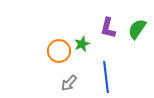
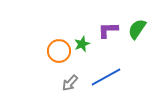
purple L-shape: moved 2 px down; rotated 75 degrees clockwise
blue line: rotated 68 degrees clockwise
gray arrow: moved 1 px right
